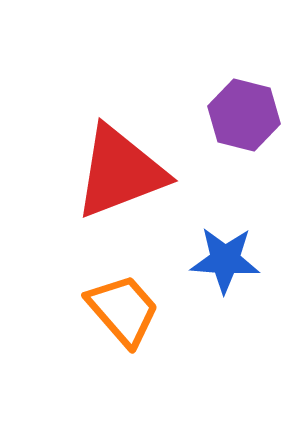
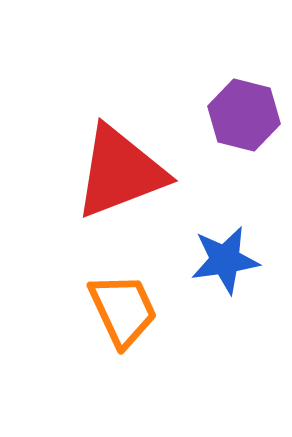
blue star: rotated 12 degrees counterclockwise
orange trapezoid: rotated 16 degrees clockwise
